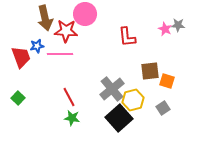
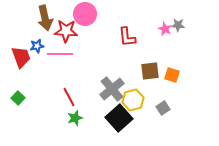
orange square: moved 5 px right, 6 px up
green star: moved 3 px right; rotated 28 degrees counterclockwise
